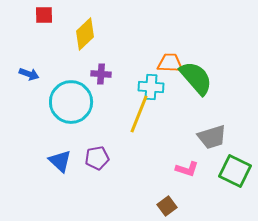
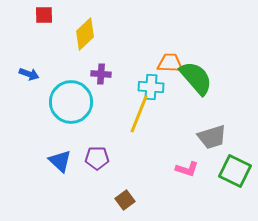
purple pentagon: rotated 10 degrees clockwise
brown square: moved 42 px left, 6 px up
